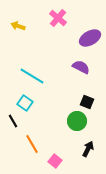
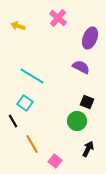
purple ellipse: rotated 40 degrees counterclockwise
